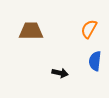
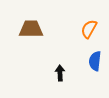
brown trapezoid: moved 2 px up
black arrow: rotated 105 degrees counterclockwise
